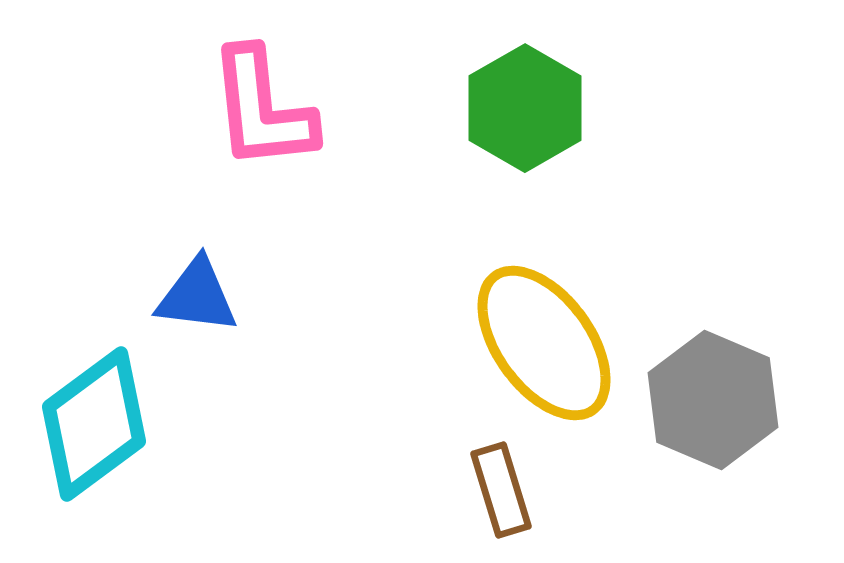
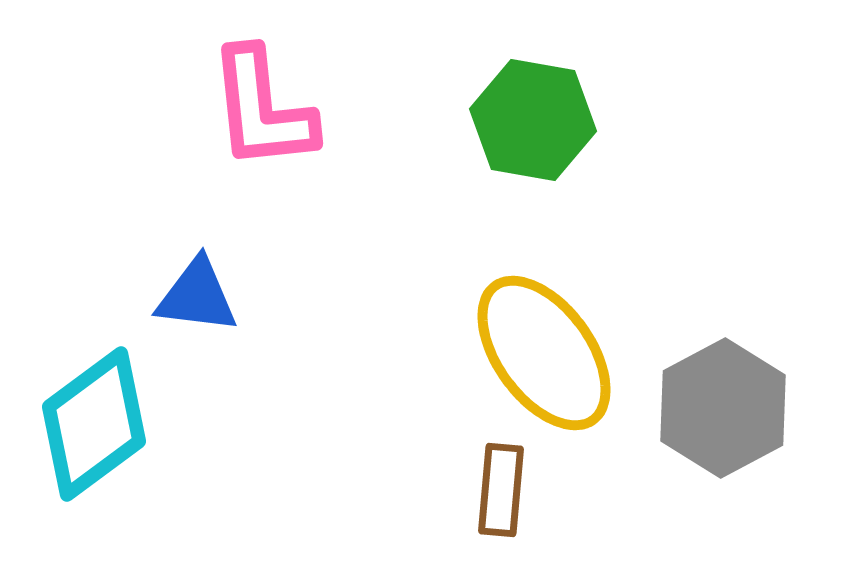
green hexagon: moved 8 px right, 12 px down; rotated 20 degrees counterclockwise
yellow ellipse: moved 10 px down
gray hexagon: moved 10 px right, 8 px down; rotated 9 degrees clockwise
brown rectangle: rotated 22 degrees clockwise
